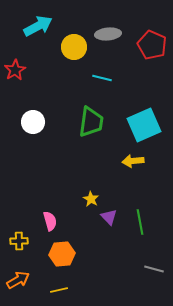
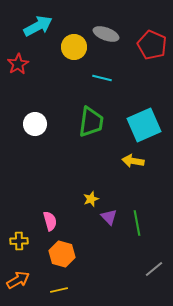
gray ellipse: moved 2 px left; rotated 25 degrees clockwise
red star: moved 3 px right, 6 px up
white circle: moved 2 px right, 2 px down
yellow arrow: rotated 15 degrees clockwise
yellow star: rotated 21 degrees clockwise
green line: moved 3 px left, 1 px down
orange hexagon: rotated 20 degrees clockwise
gray line: rotated 54 degrees counterclockwise
